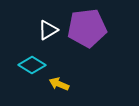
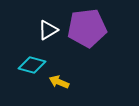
cyan diamond: rotated 16 degrees counterclockwise
yellow arrow: moved 2 px up
